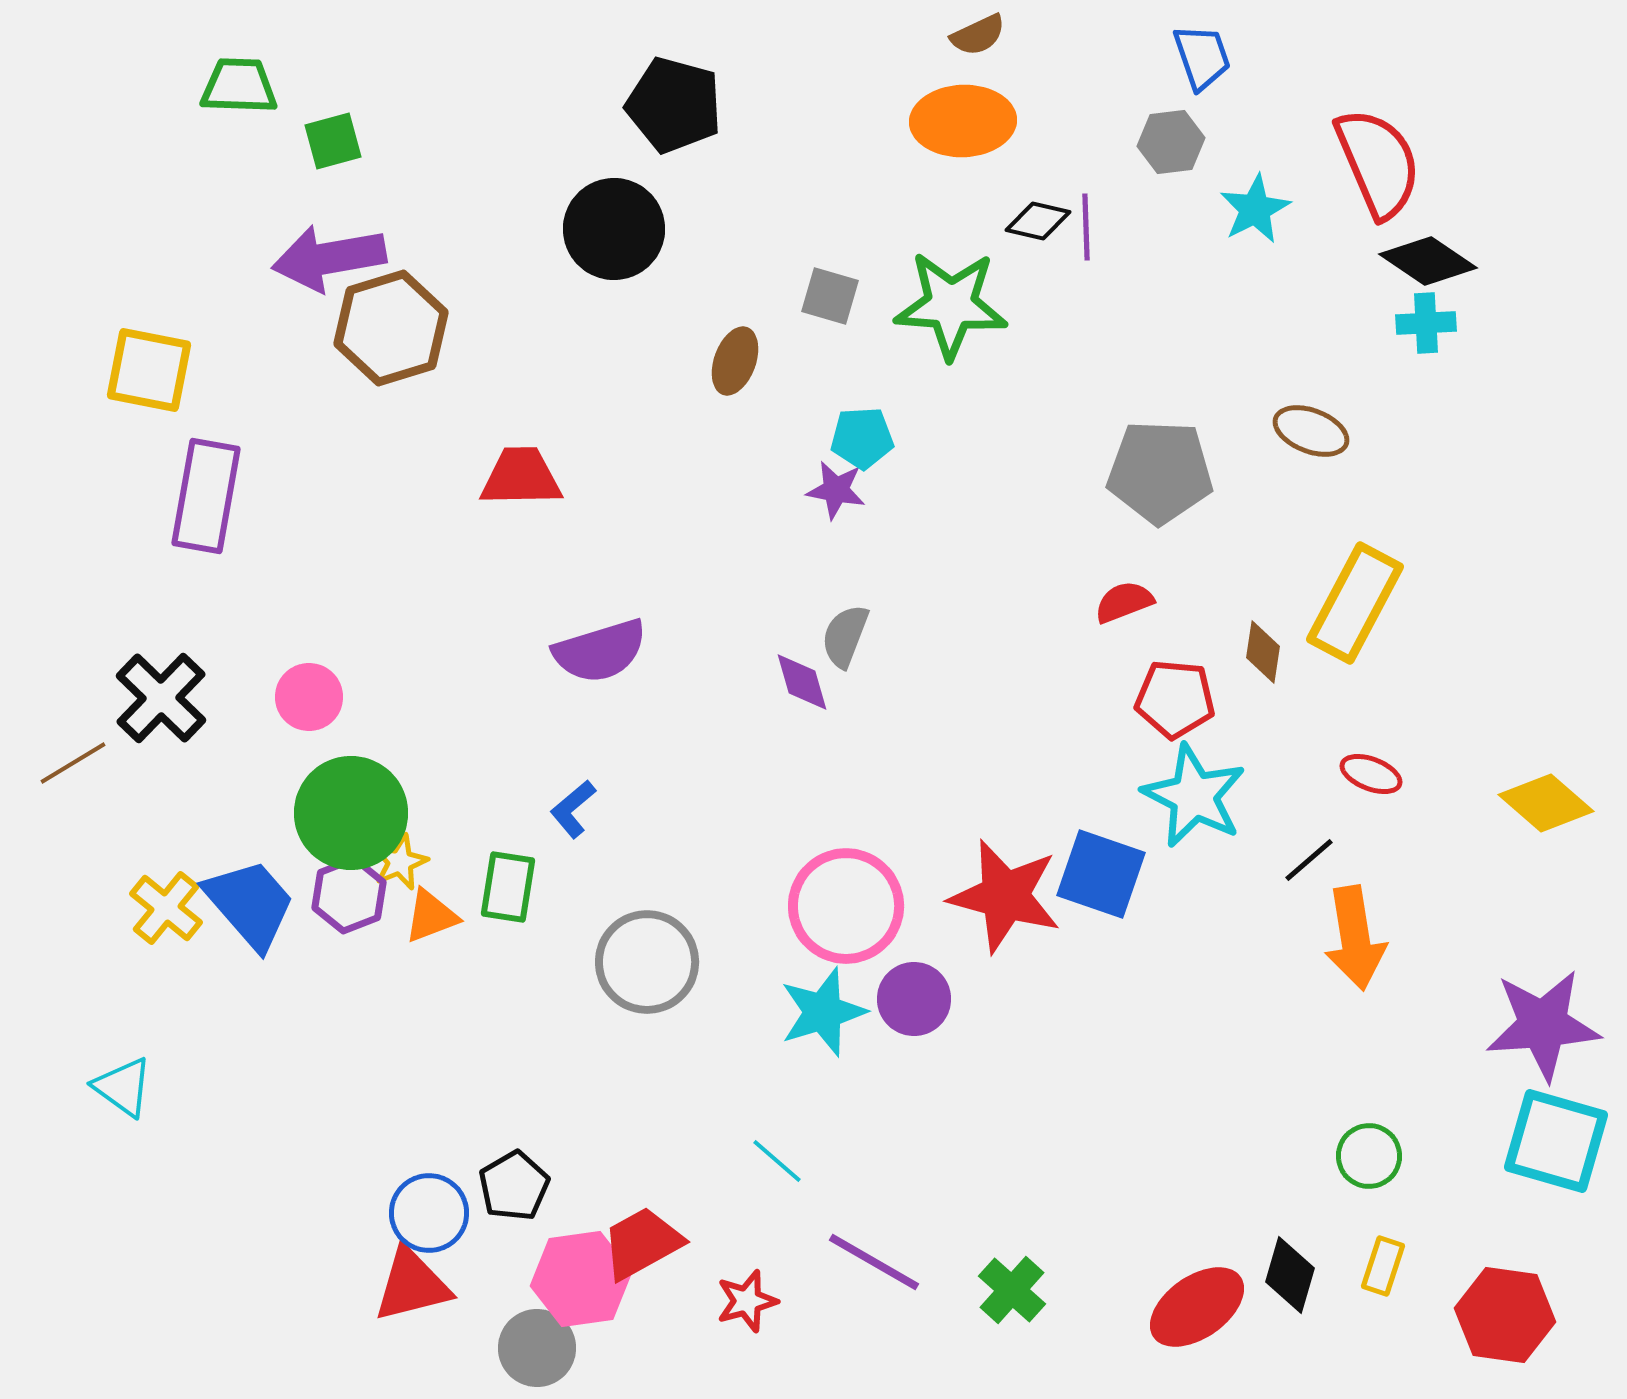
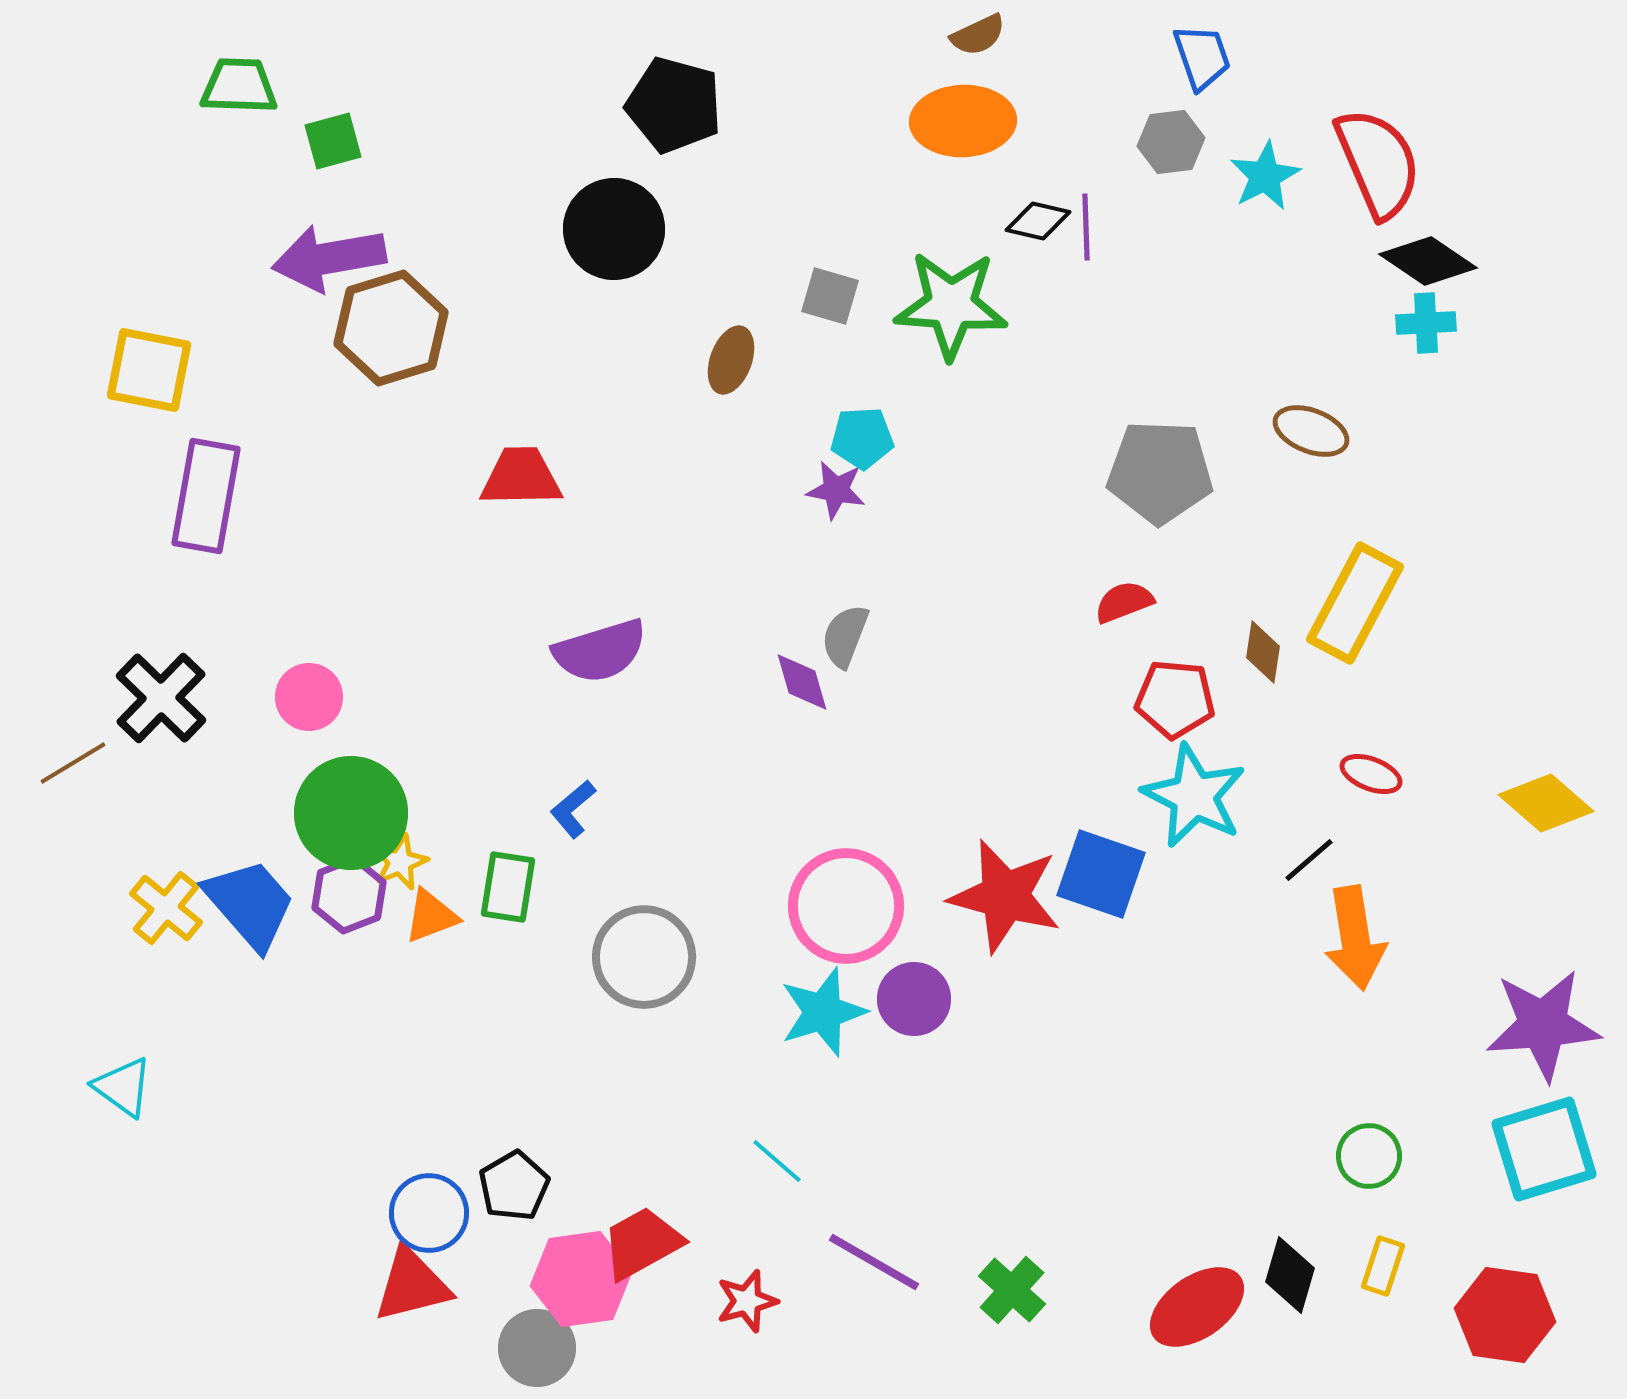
cyan star at (1255, 209): moved 10 px right, 33 px up
brown ellipse at (735, 361): moved 4 px left, 1 px up
gray circle at (647, 962): moved 3 px left, 5 px up
cyan square at (1556, 1141): moved 12 px left, 8 px down; rotated 33 degrees counterclockwise
